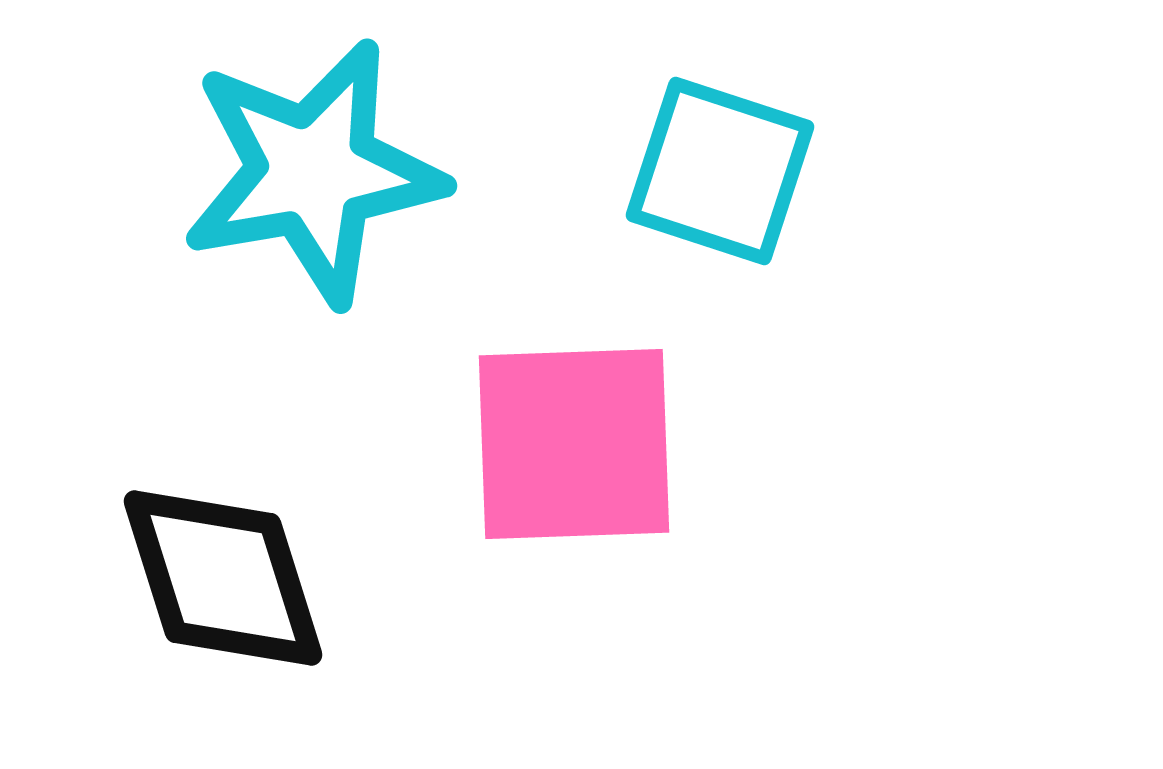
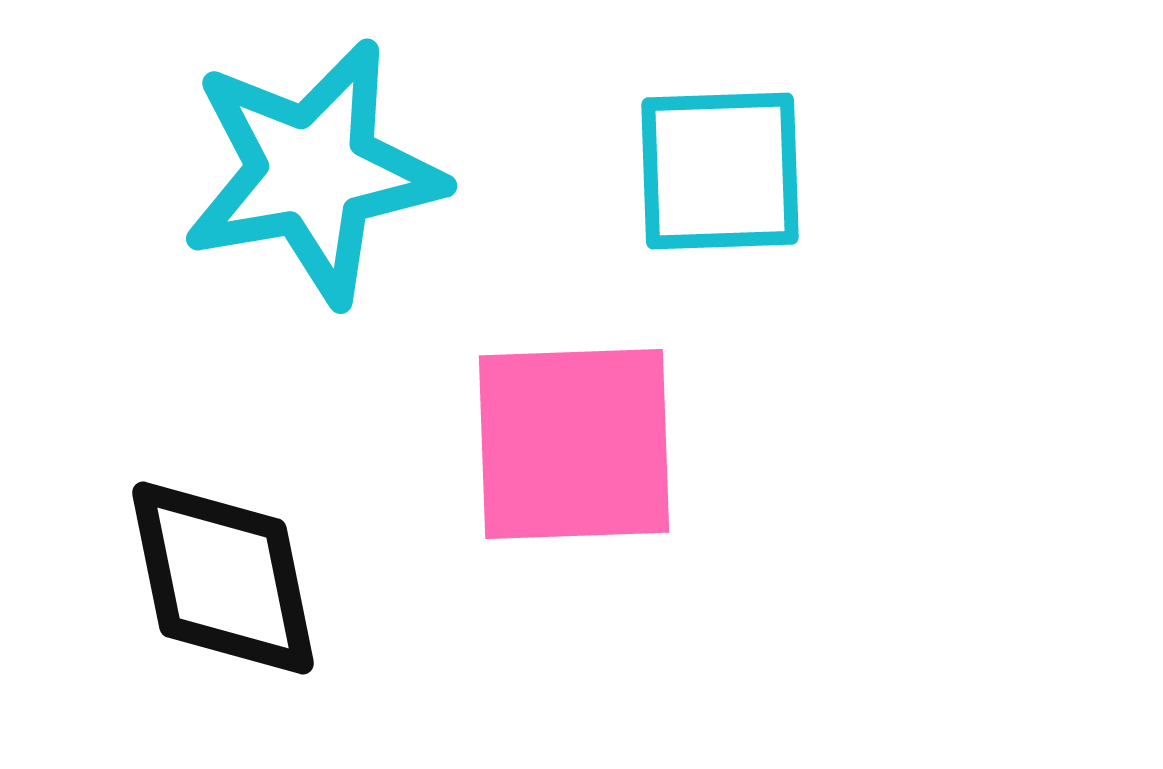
cyan square: rotated 20 degrees counterclockwise
black diamond: rotated 6 degrees clockwise
